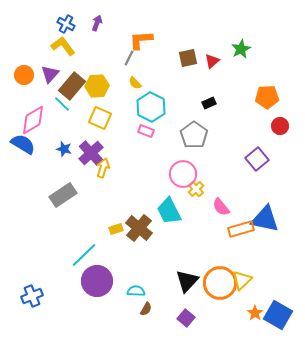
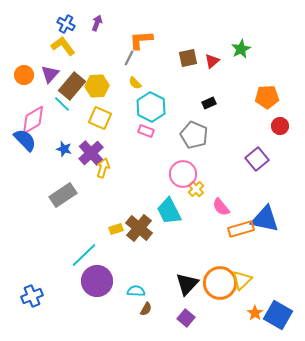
gray pentagon at (194, 135): rotated 12 degrees counterclockwise
blue semicircle at (23, 144): moved 2 px right, 4 px up; rotated 15 degrees clockwise
black triangle at (187, 281): moved 3 px down
